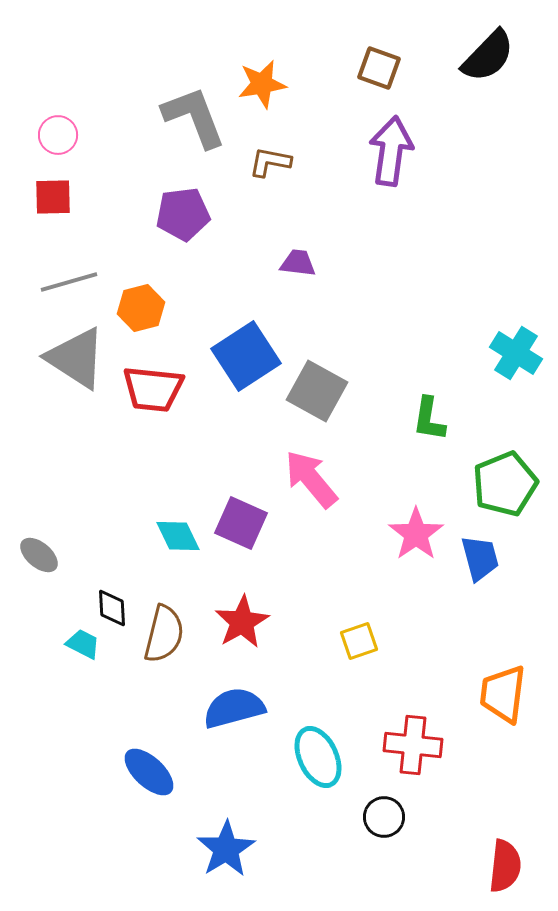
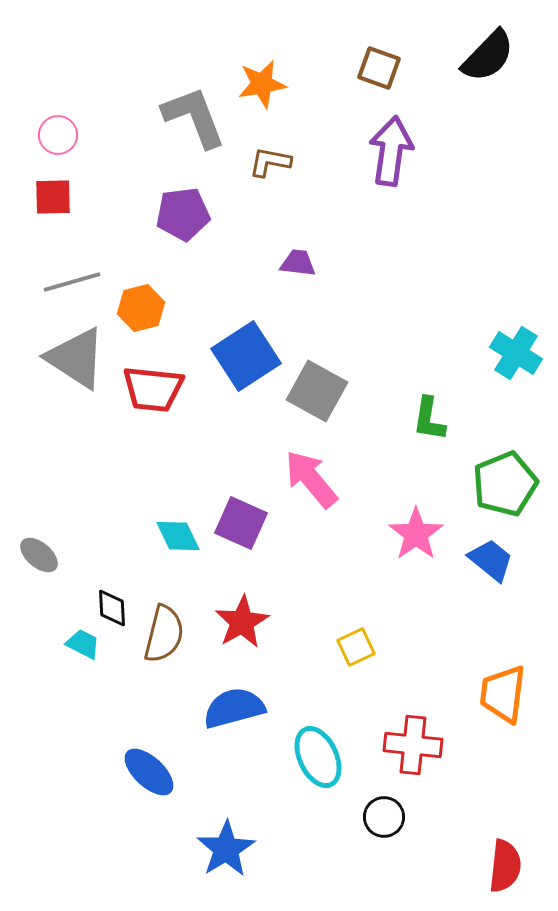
gray line: moved 3 px right
blue trapezoid: moved 11 px right, 2 px down; rotated 36 degrees counterclockwise
yellow square: moved 3 px left, 6 px down; rotated 6 degrees counterclockwise
